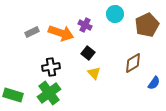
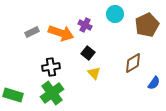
green cross: moved 3 px right
